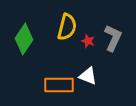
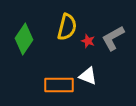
gray L-shape: rotated 144 degrees counterclockwise
